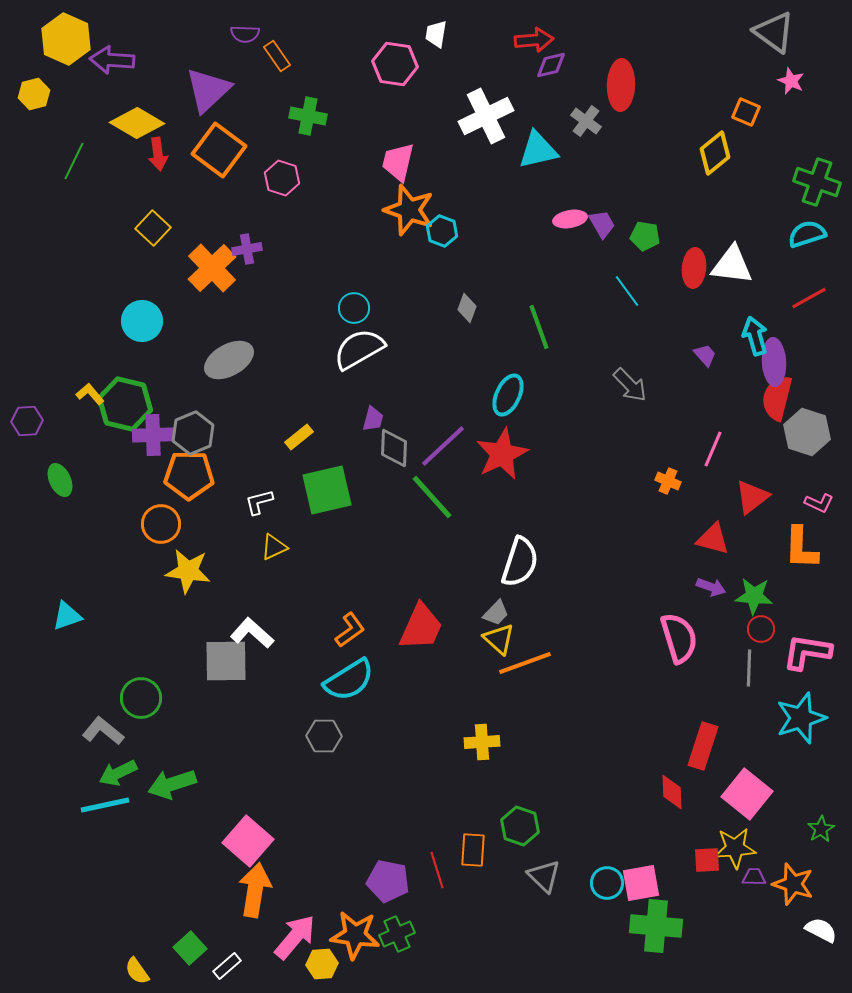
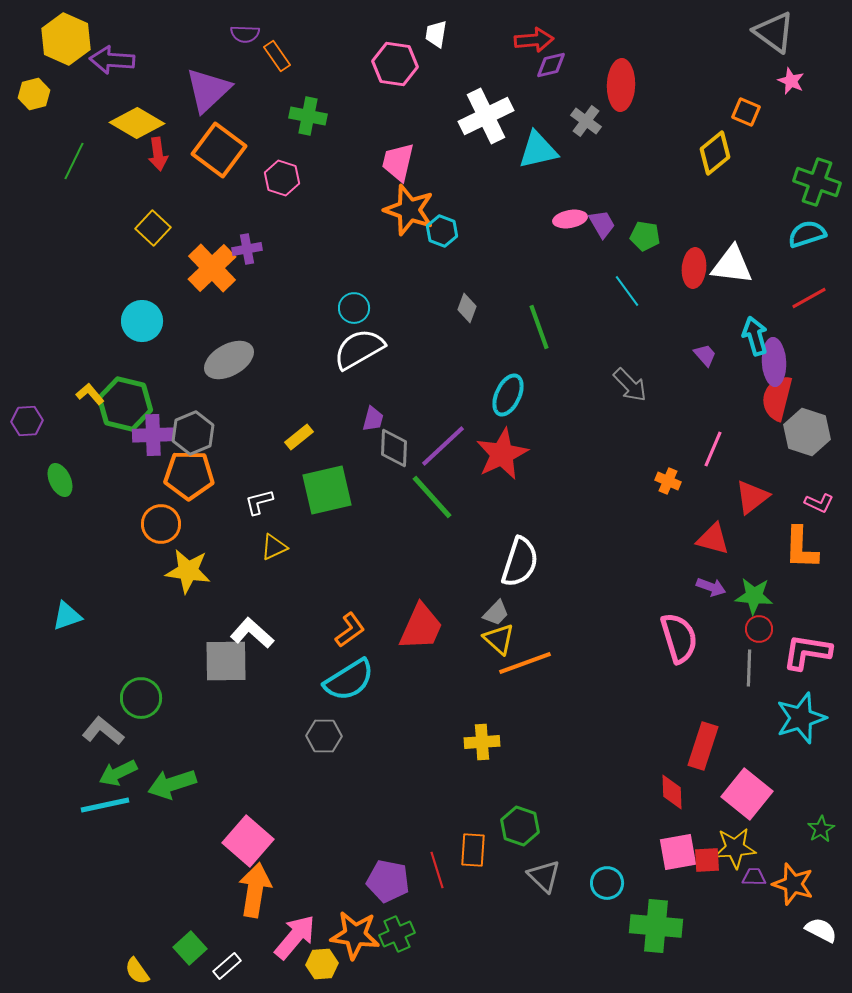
red circle at (761, 629): moved 2 px left
pink square at (641, 883): moved 37 px right, 31 px up
